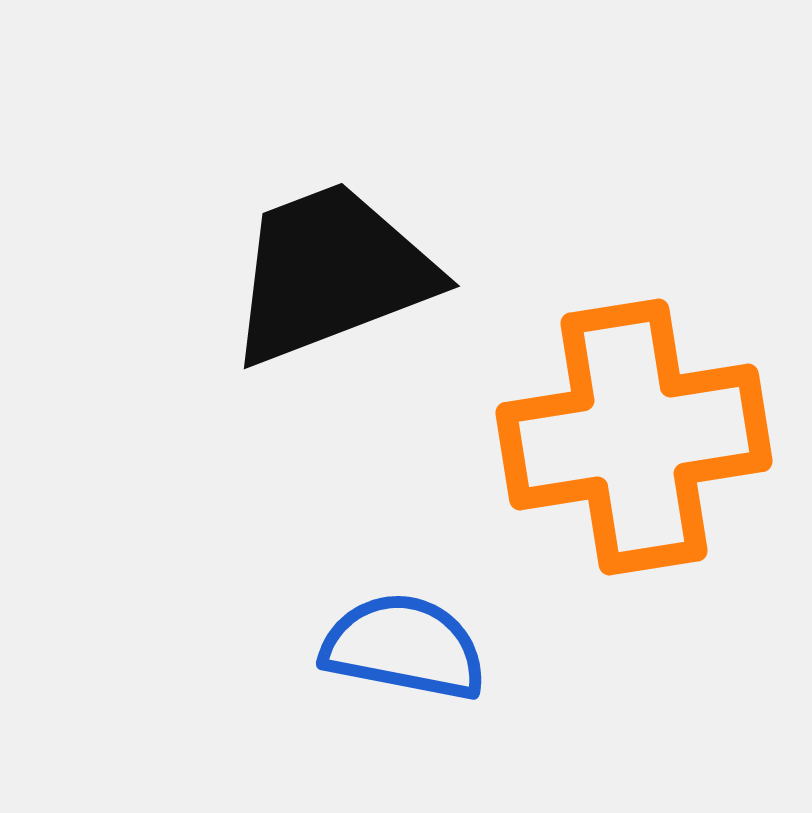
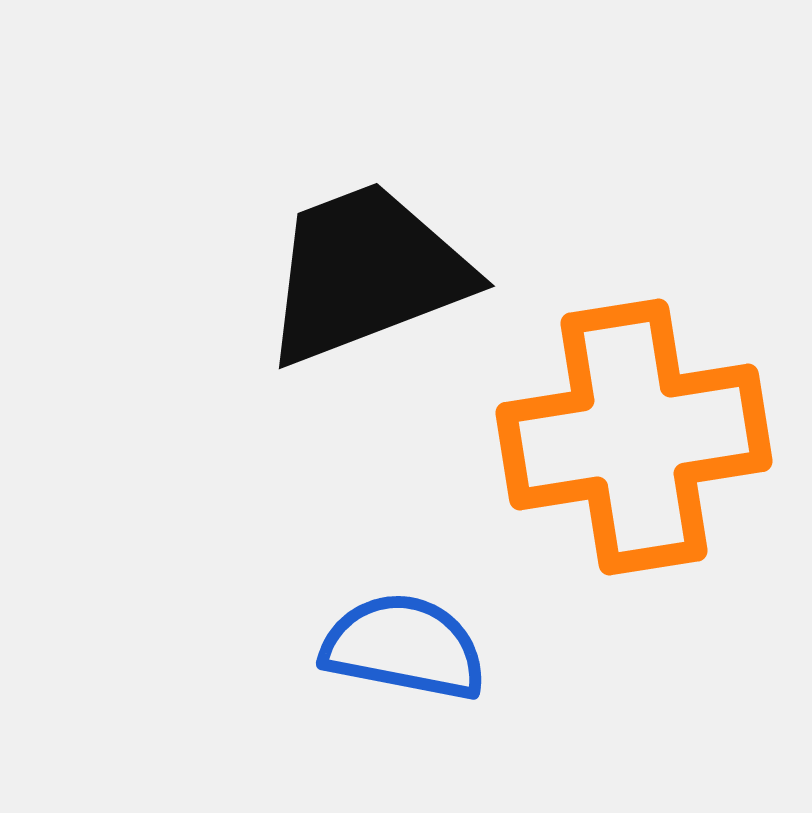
black trapezoid: moved 35 px right
